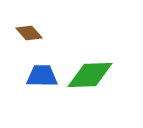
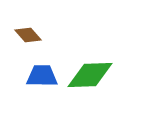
brown diamond: moved 1 px left, 2 px down
